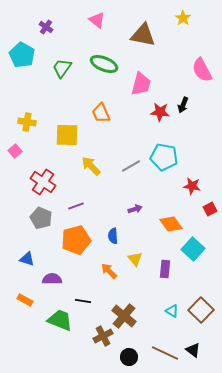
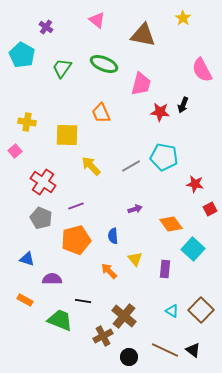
red star at (192, 186): moved 3 px right, 2 px up
brown line at (165, 353): moved 3 px up
